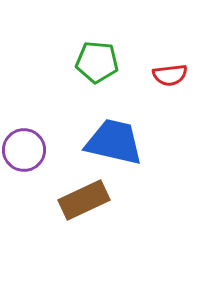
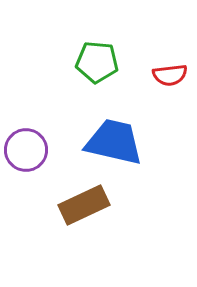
purple circle: moved 2 px right
brown rectangle: moved 5 px down
